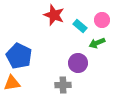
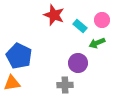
gray cross: moved 2 px right
